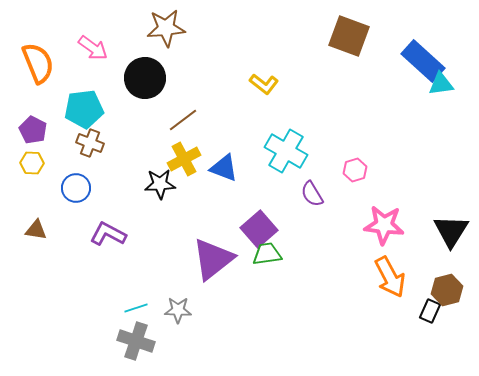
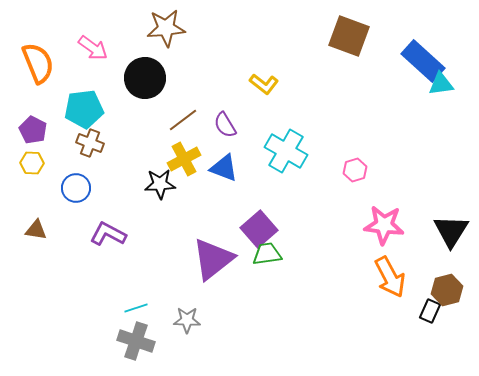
purple semicircle: moved 87 px left, 69 px up
gray star: moved 9 px right, 10 px down
